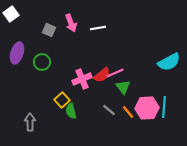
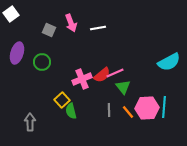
gray line: rotated 48 degrees clockwise
